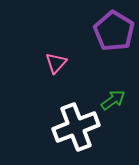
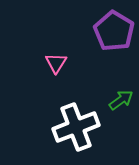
pink triangle: rotated 10 degrees counterclockwise
green arrow: moved 8 px right
